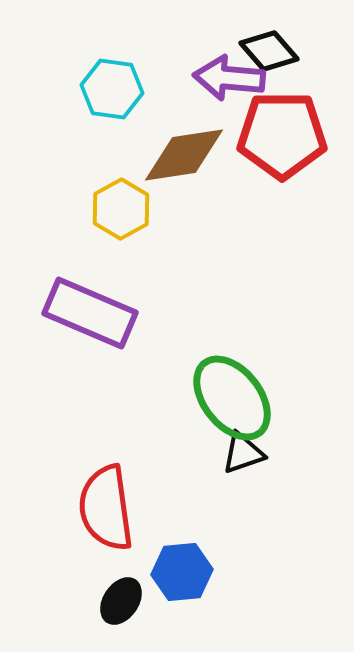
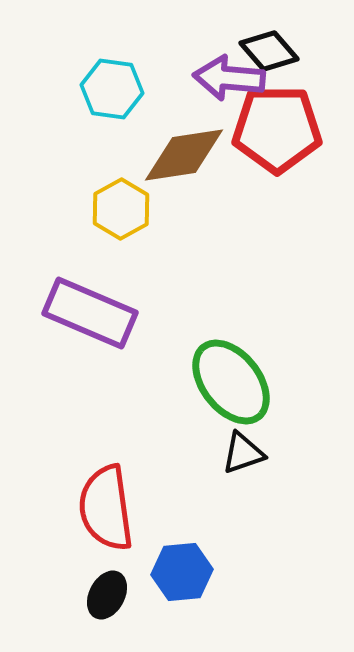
red pentagon: moved 5 px left, 6 px up
green ellipse: moved 1 px left, 16 px up
black ellipse: moved 14 px left, 6 px up; rotated 6 degrees counterclockwise
